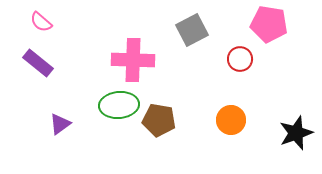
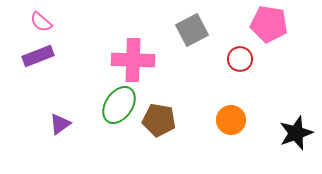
purple rectangle: moved 7 px up; rotated 60 degrees counterclockwise
green ellipse: rotated 51 degrees counterclockwise
